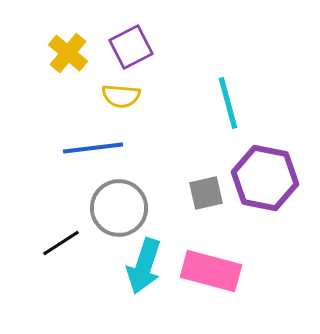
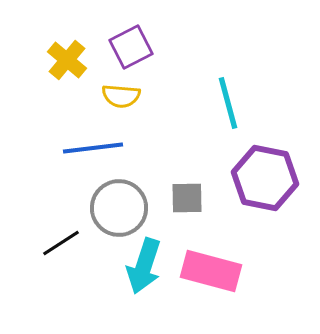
yellow cross: moved 1 px left, 7 px down
gray square: moved 19 px left, 5 px down; rotated 12 degrees clockwise
